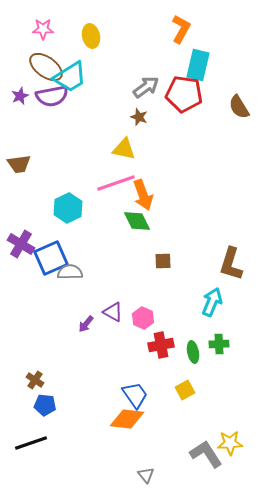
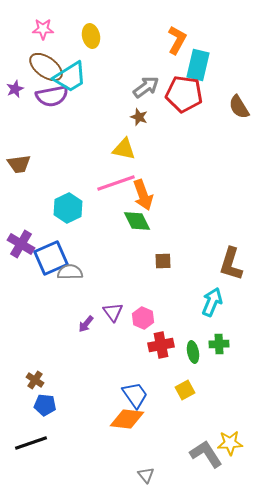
orange L-shape: moved 4 px left, 11 px down
purple star: moved 5 px left, 7 px up
purple triangle: rotated 25 degrees clockwise
